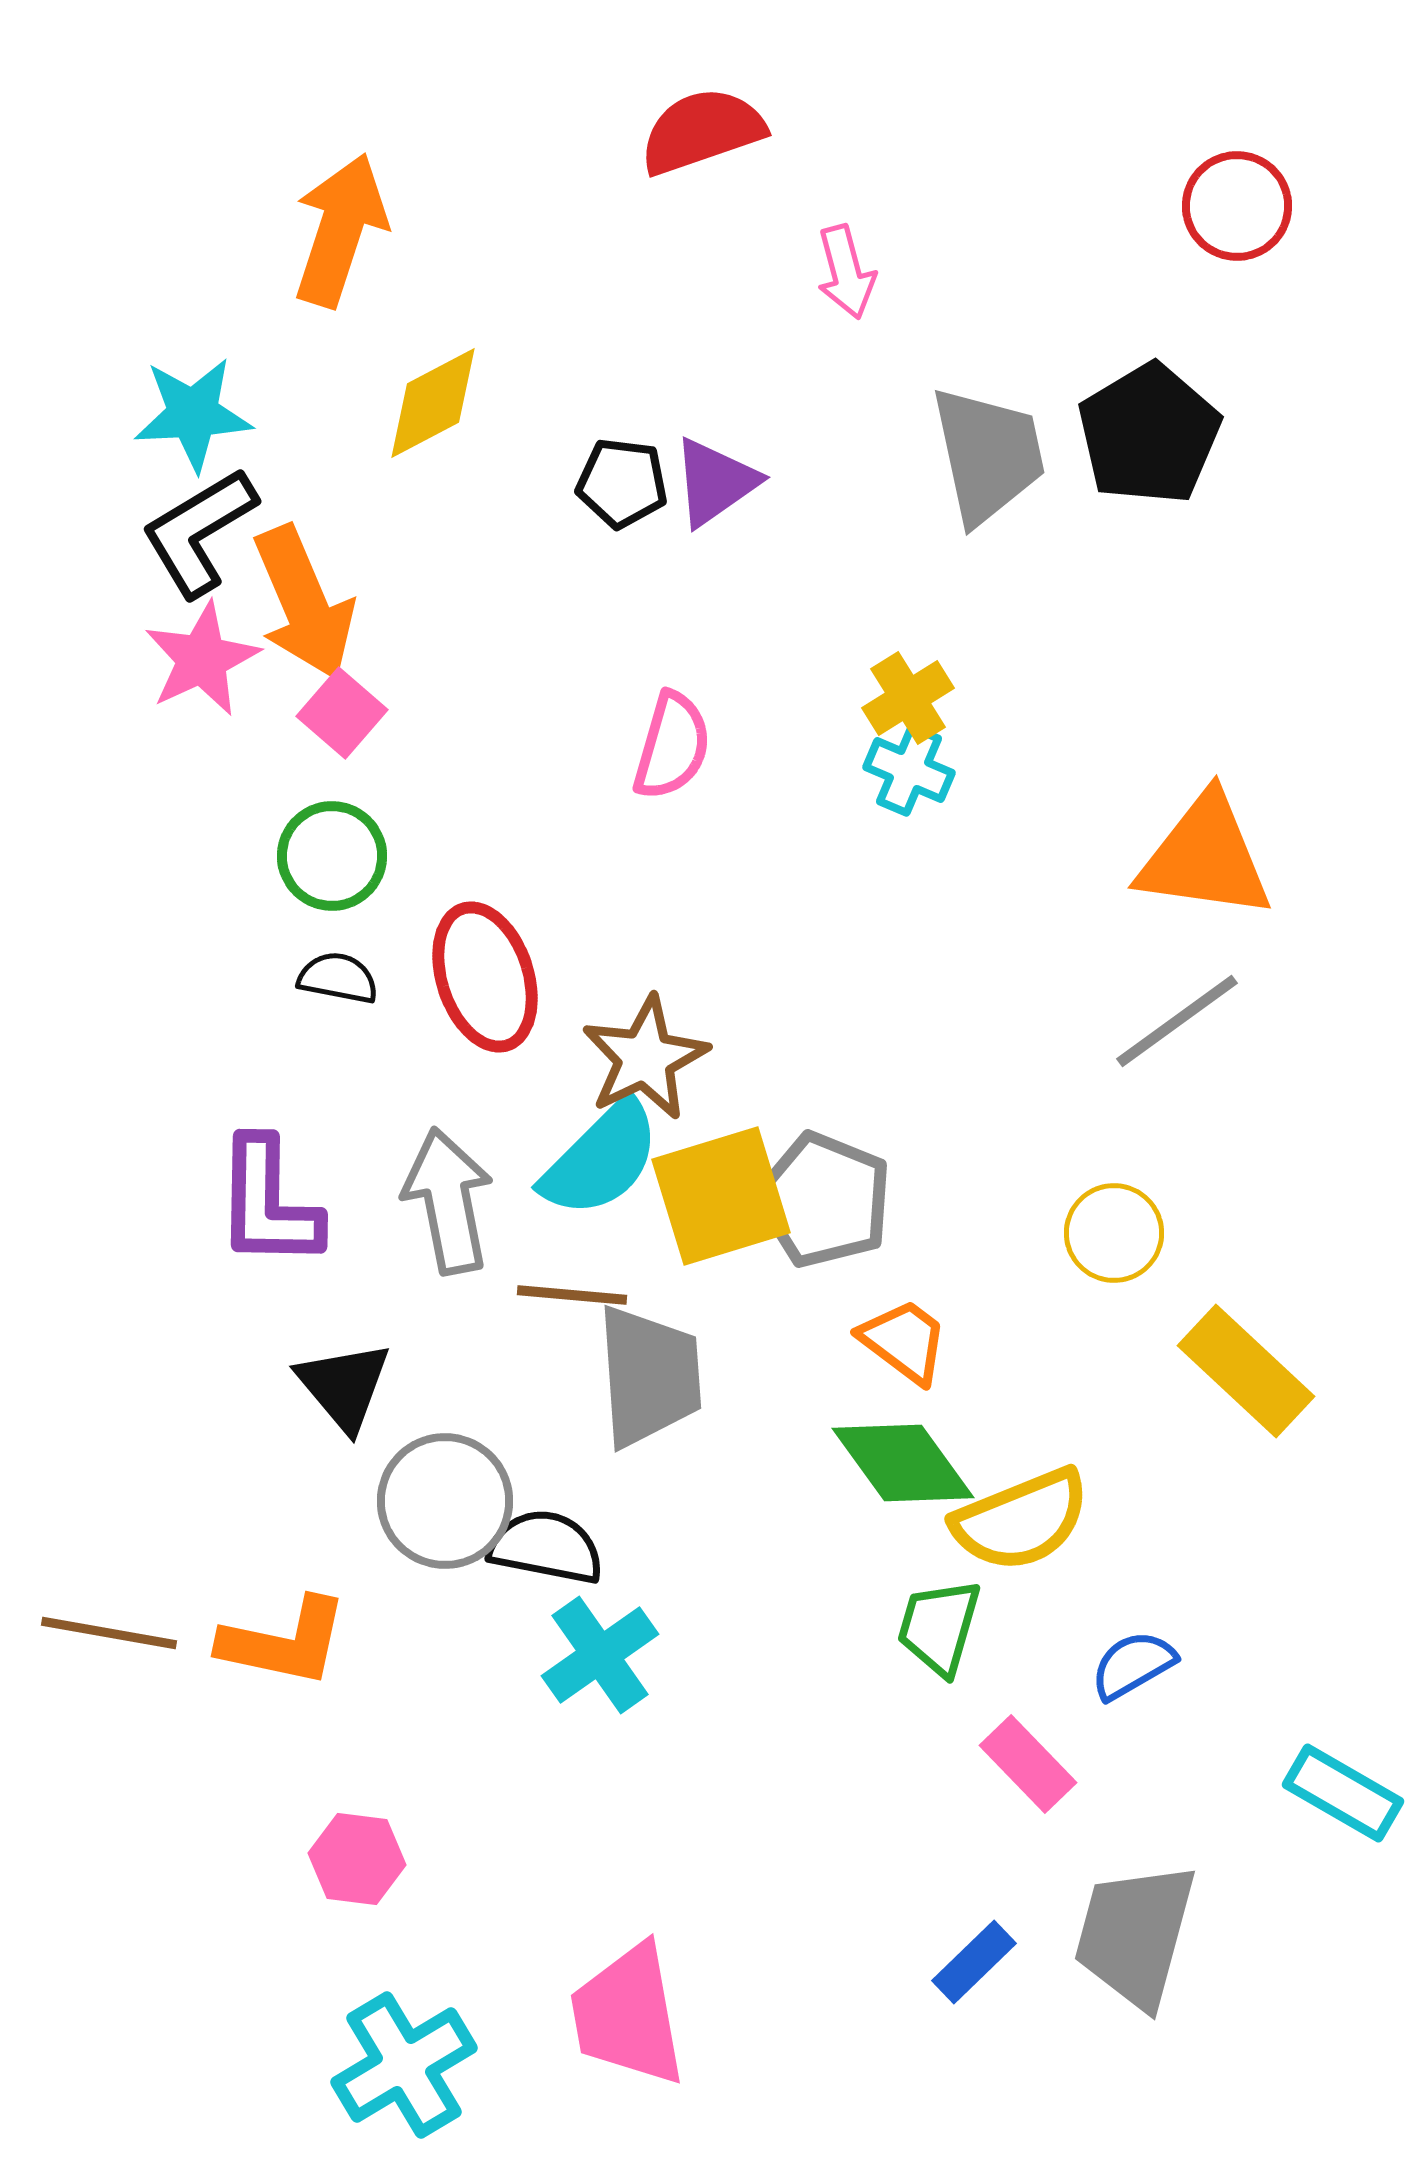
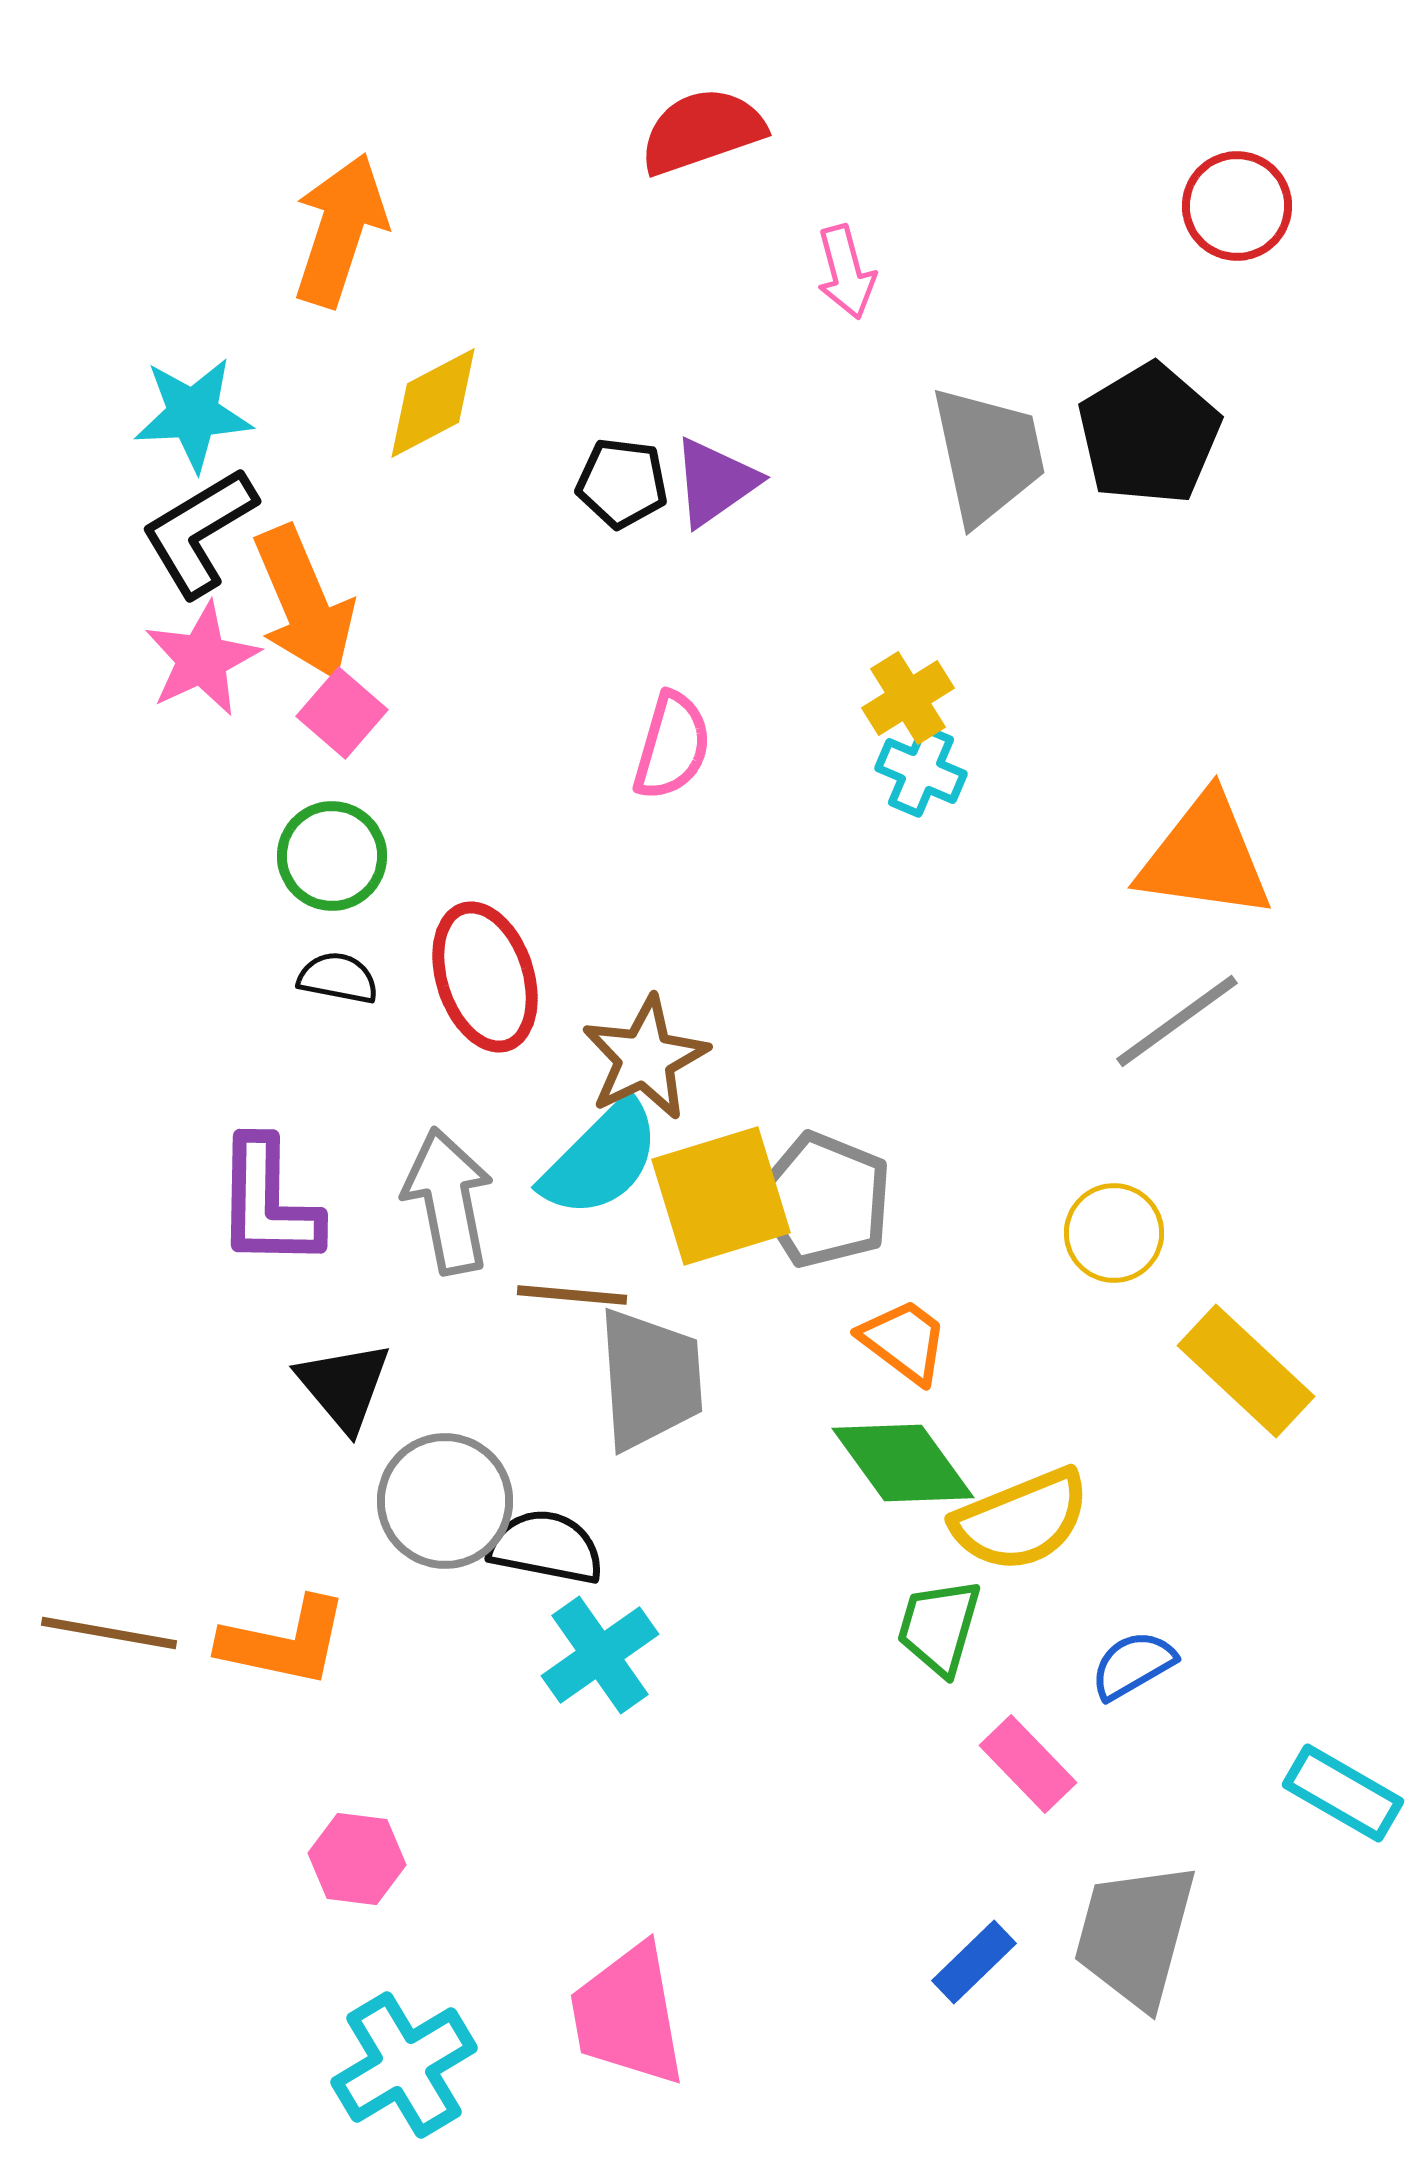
cyan cross at (909, 770): moved 12 px right, 1 px down
gray trapezoid at (649, 1376): moved 1 px right, 3 px down
